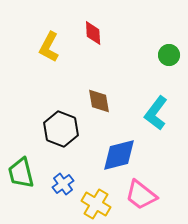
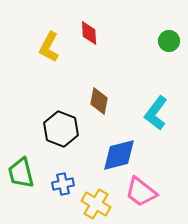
red diamond: moved 4 px left
green circle: moved 14 px up
brown diamond: rotated 20 degrees clockwise
blue cross: rotated 25 degrees clockwise
pink trapezoid: moved 3 px up
